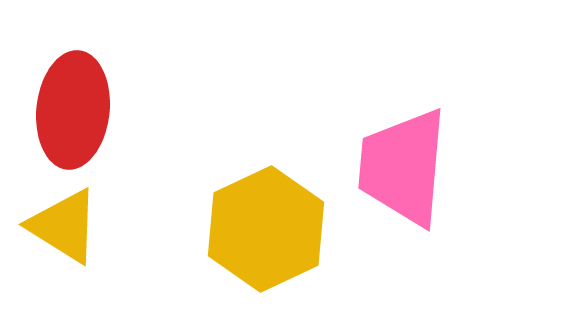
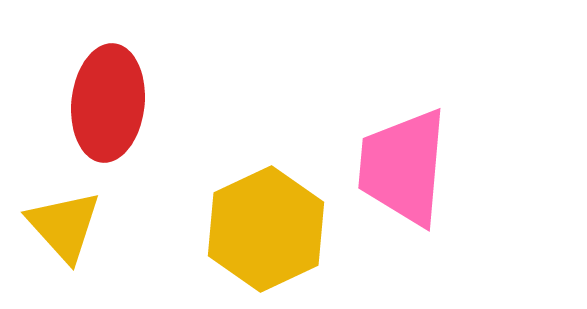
red ellipse: moved 35 px right, 7 px up
yellow triangle: rotated 16 degrees clockwise
